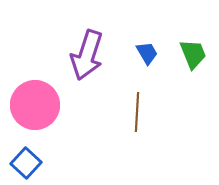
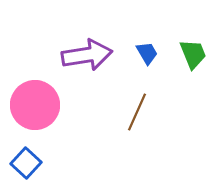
purple arrow: rotated 117 degrees counterclockwise
brown line: rotated 21 degrees clockwise
